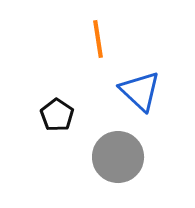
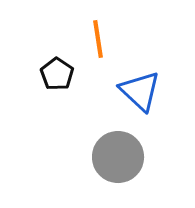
black pentagon: moved 41 px up
